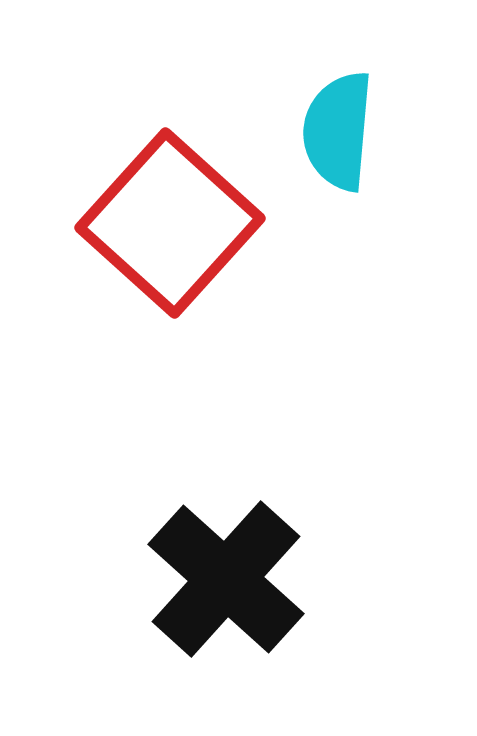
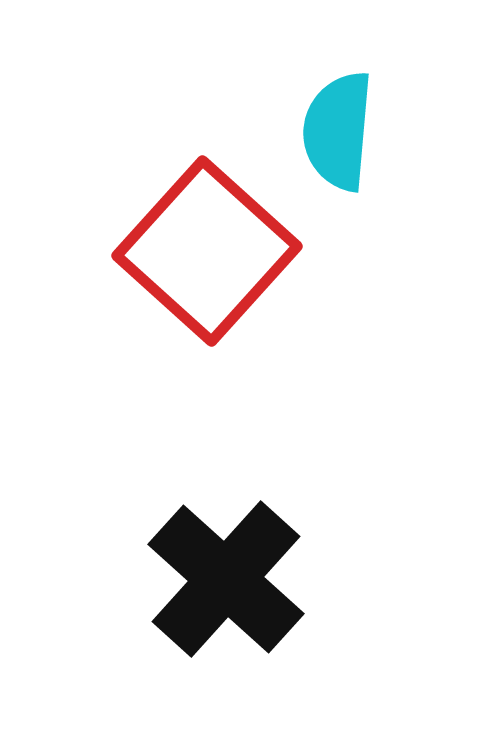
red square: moved 37 px right, 28 px down
